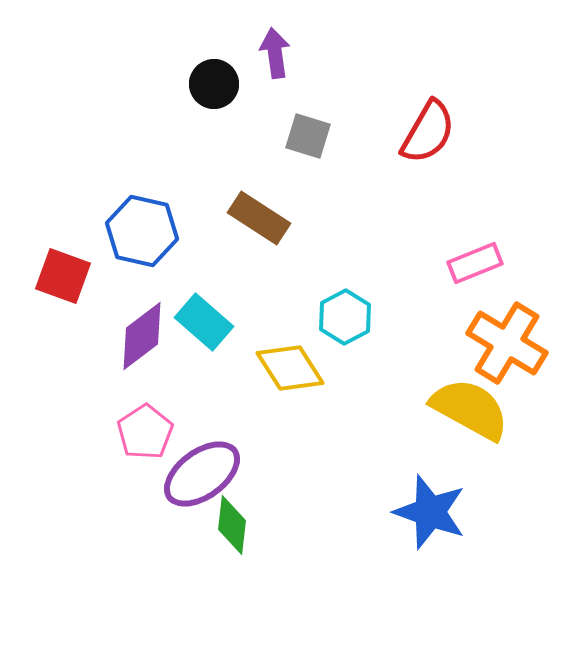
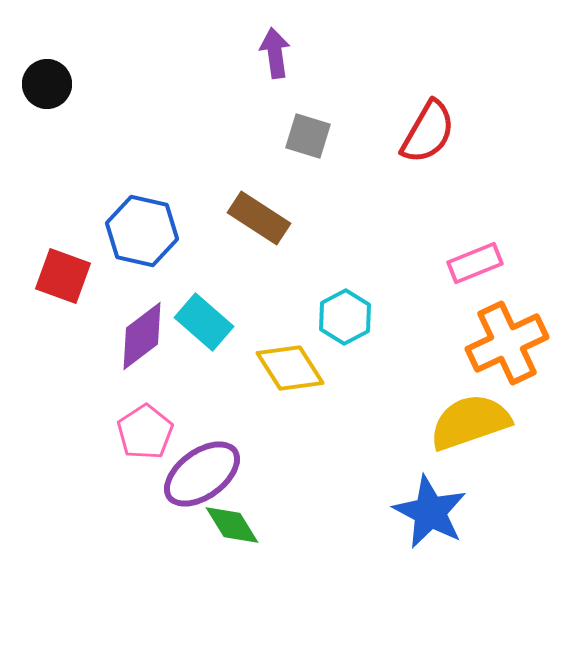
black circle: moved 167 px left
orange cross: rotated 34 degrees clockwise
yellow semicircle: moved 13 px down; rotated 48 degrees counterclockwise
blue star: rotated 8 degrees clockwise
green diamond: rotated 38 degrees counterclockwise
